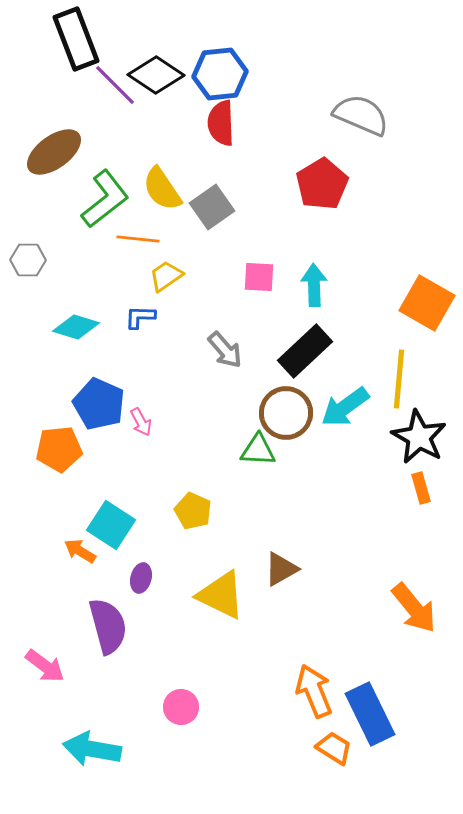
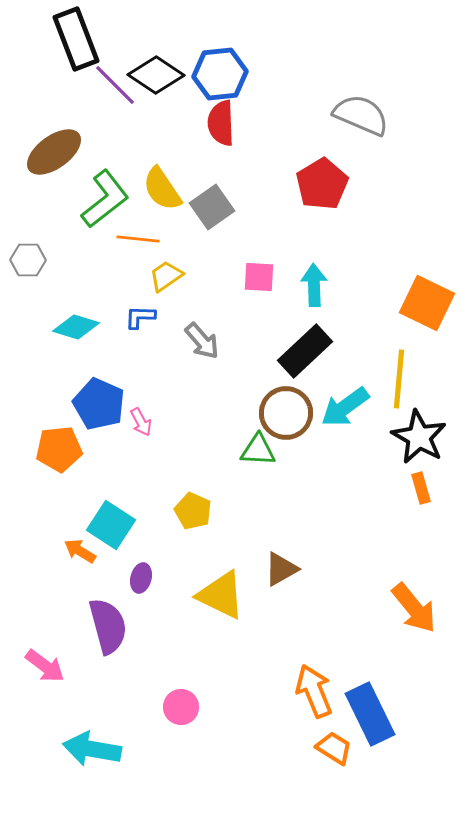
orange square at (427, 303): rotated 4 degrees counterclockwise
gray arrow at (225, 350): moved 23 px left, 9 px up
